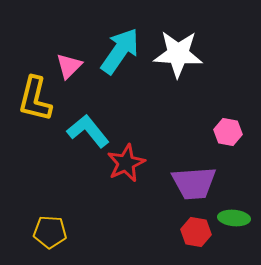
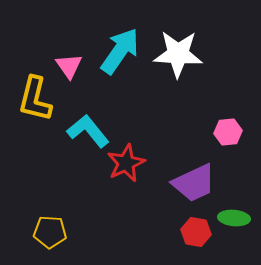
pink triangle: rotated 20 degrees counterclockwise
pink hexagon: rotated 16 degrees counterclockwise
purple trapezoid: rotated 21 degrees counterclockwise
